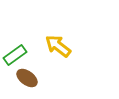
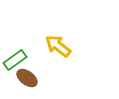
green rectangle: moved 5 px down
